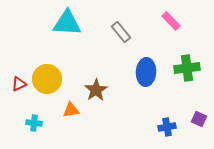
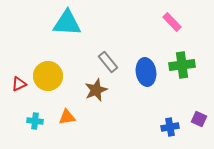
pink rectangle: moved 1 px right, 1 px down
gray rectangle: moved 13 px left, 30 px down
green cross: moved 5 px left, 3 px up
blue ellipse: rotated 12 degrees counterclockwise
yellow circle: moved 1 px right, 3 px up
brown star: rotated 10 degrees clockwise
orange triangle: moved 4 px left, 7 px down
cyan cross: moved 1 px right, 2 px up
blue cross: moved 3 px right
